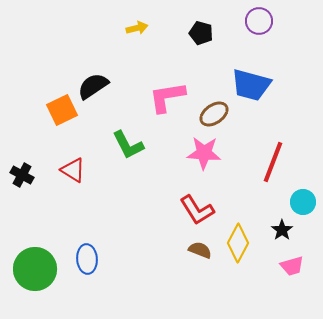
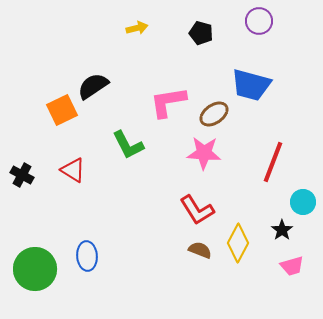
pink L-shape: moved 1 px right, 5 px down
blue ellipse: moved 3 px up
